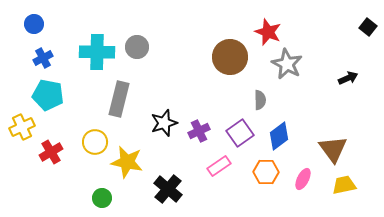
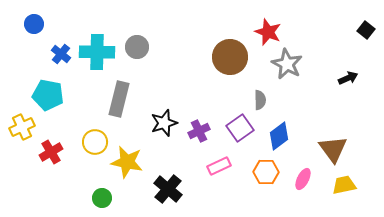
black square: moved 2 px left, 3 px down
blue cross: moved 18 px right, 4 px up; rotated 24 degrees counterclockwise
purple square: moved 5 px up
pink rectangle: rotated 10 degrees clockwise
